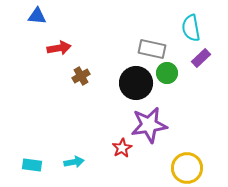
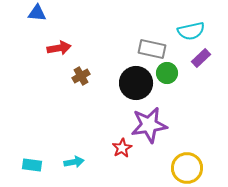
blue triangle: moved 3 px up
cyan semicircle: moved 3 px down; rotated 92 degrees counterclockwise
